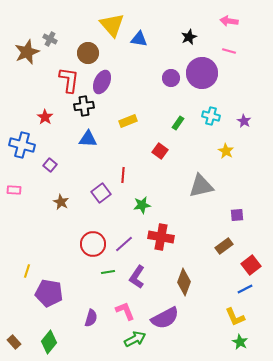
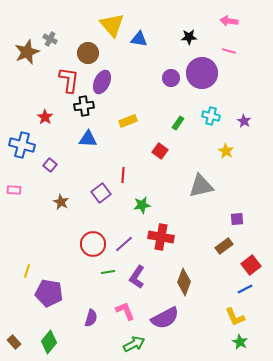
black star at (189, 37): rotated 21 degrees clockwise
purple square at (237, 215): moved 4 px down
green arrow at (135, 339): moved 1 px left, 5 px down
